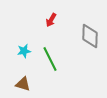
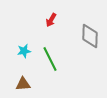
brown triangle: rotated 21 degrees counterclockwise
